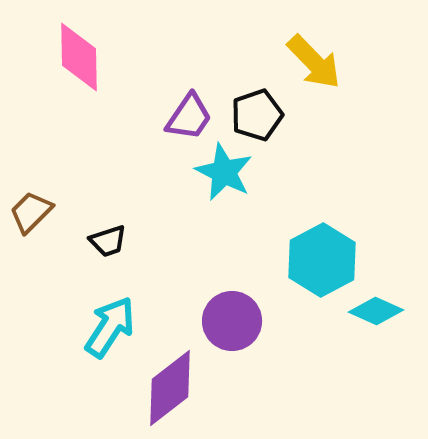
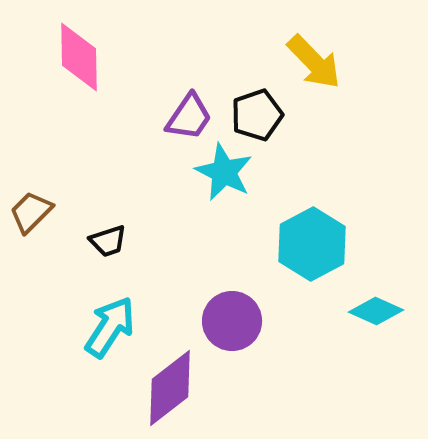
cyan hexagon: moved 10 px left, 16 px up
